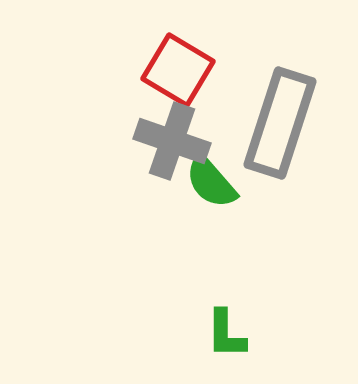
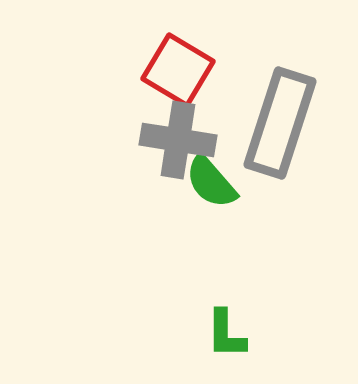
gray cross: moved 6 px right, 1 px up; rotated 10 degrees counterclockwise
